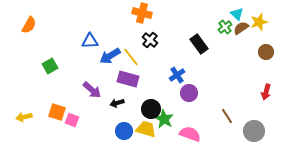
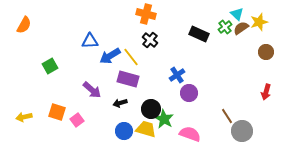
orange cross: moved 4 px right, 1 px down
orange semicircle: moved 5 px left
black rectangle: moved 10 px up; rotated 30 degrees counterclockwise
black arrow: moved 3 px right
pink square: moved 5 px right; rotated 32 degrees clockwise
gray circle: moved 12 px left
